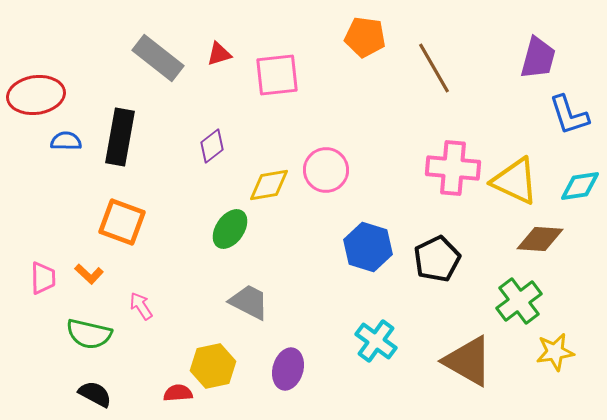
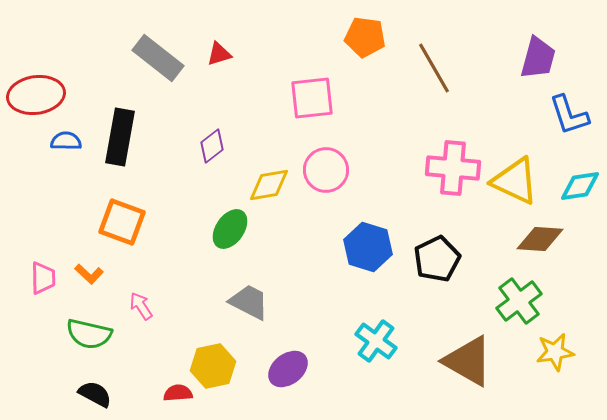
pink square: moved 35 px right, 23 px down
purple ellipse: rotated 36 degrees clockwise
